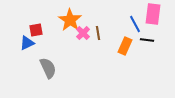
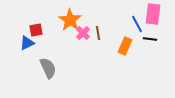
blue line: moved 2 px right
black line: moved 3 px right, 1 px up
